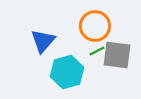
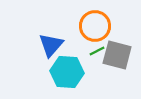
blue triangle: moved 8 px right, 4 px down
gray square: rotated 8 degrees clockwise
cyan hexagon: rotated 20 degrees clockwise
